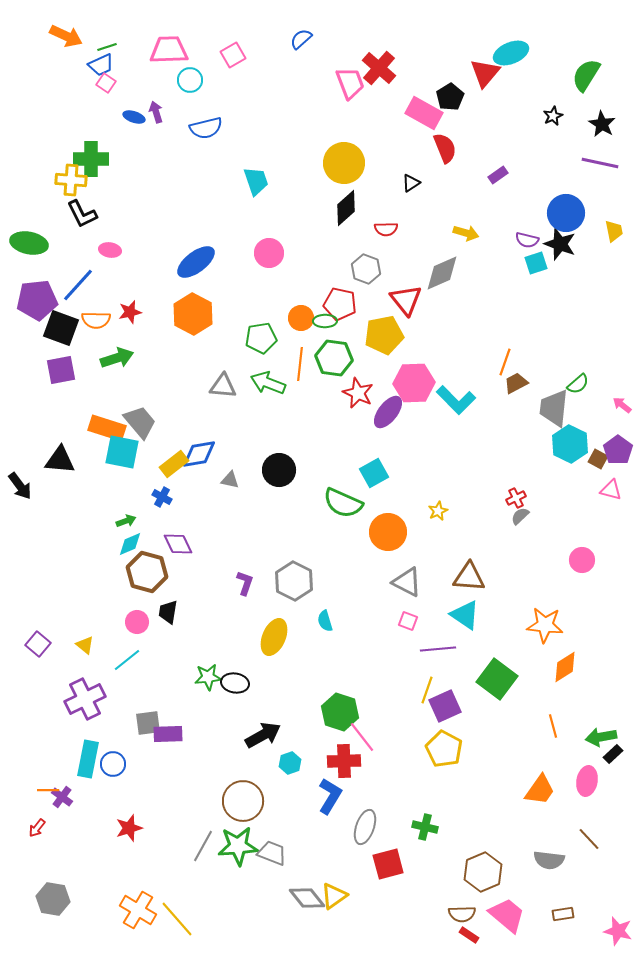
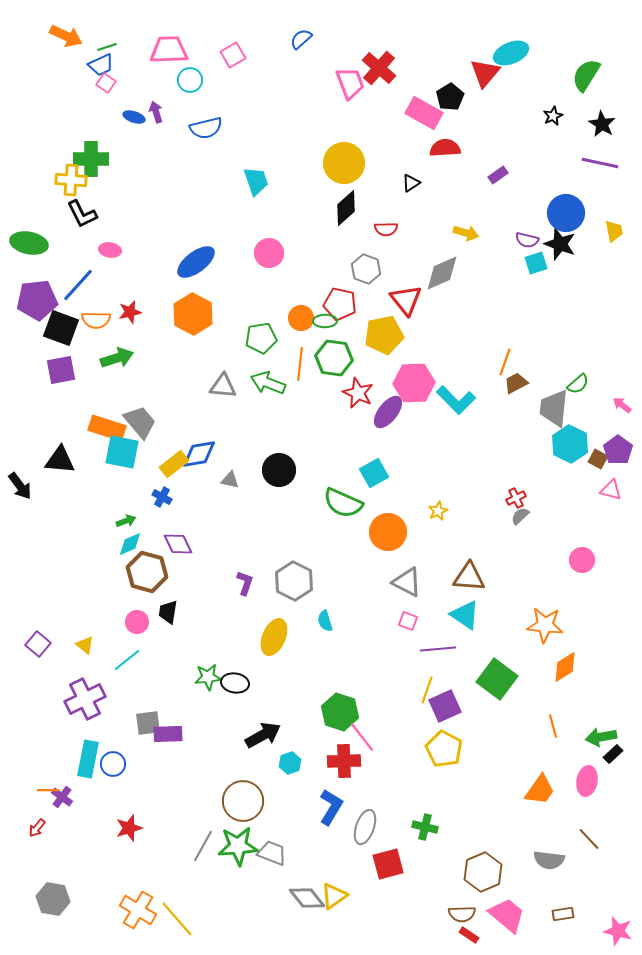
red semicircle at (445, 148): rotated 72 degrees counterclockwise
blue L-shape at (330, 796): moved 1 px right, 11 px down
